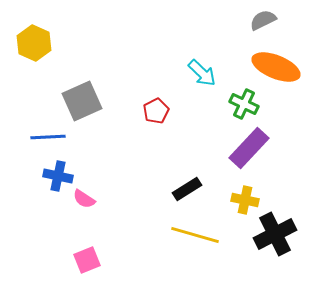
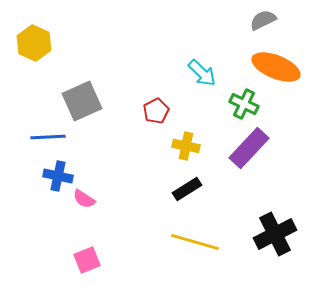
yellow cross: moved 59 px left, 54 px up
yellow line: moved 7 px down
